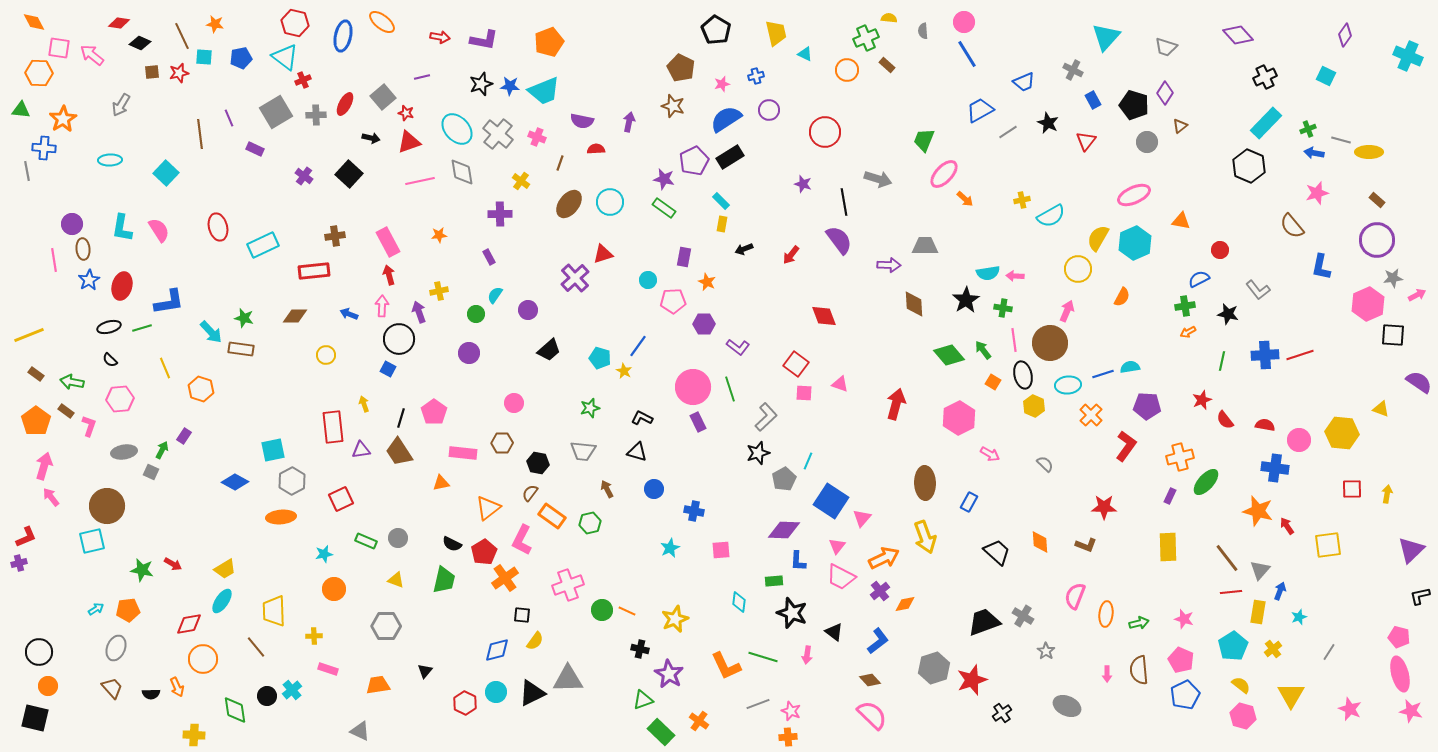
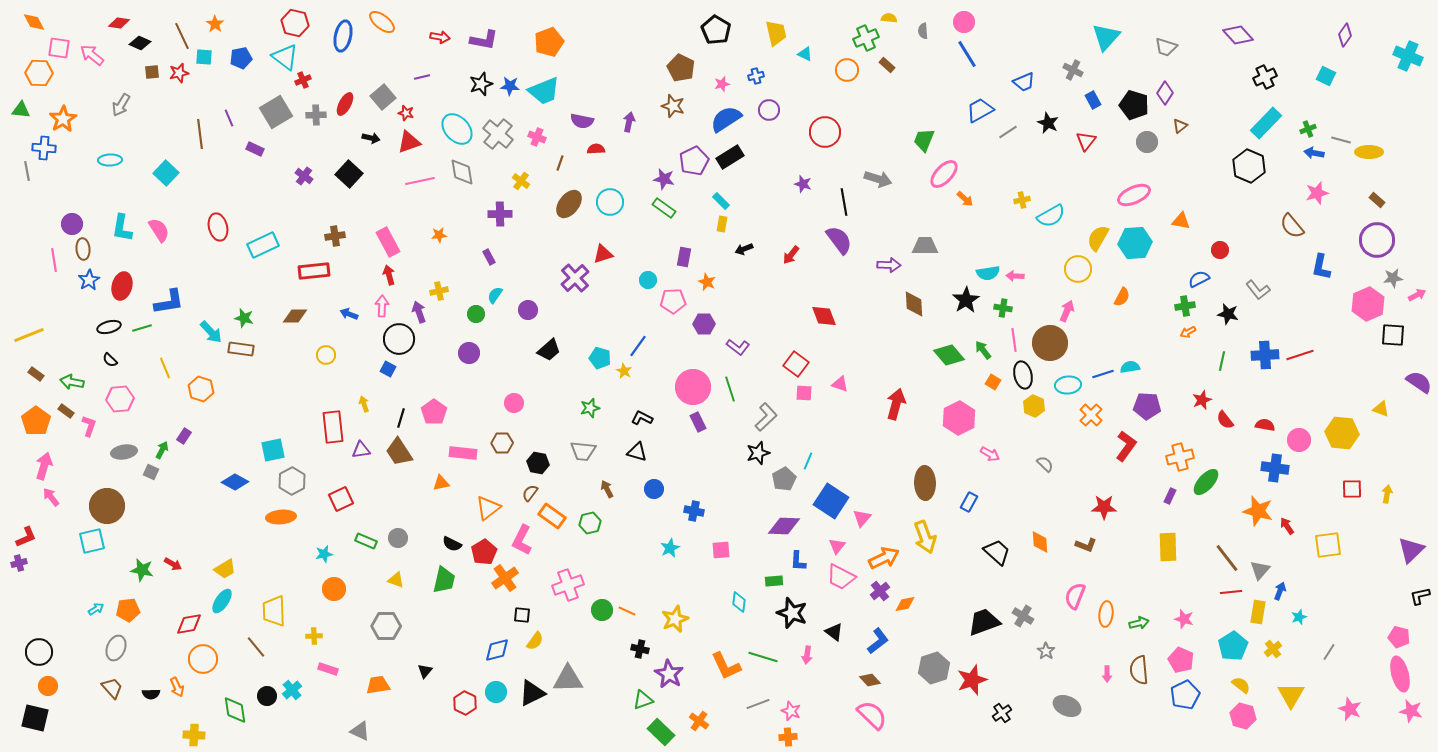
orange star at (215, 24): rotated 24 degrees clockwise
cyan hexagon at (1135, 243): rotated 20 degrees clockwise
purple diamond at (784, 530): moved 4 px up
